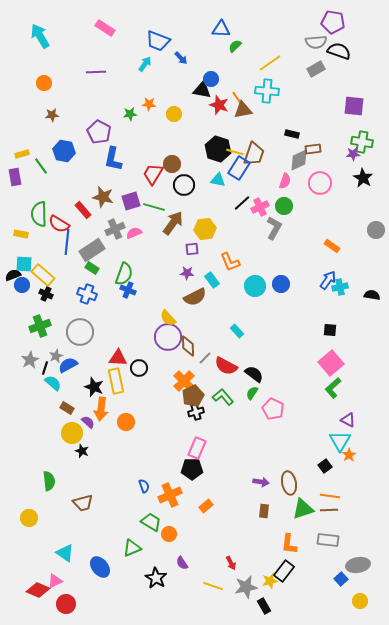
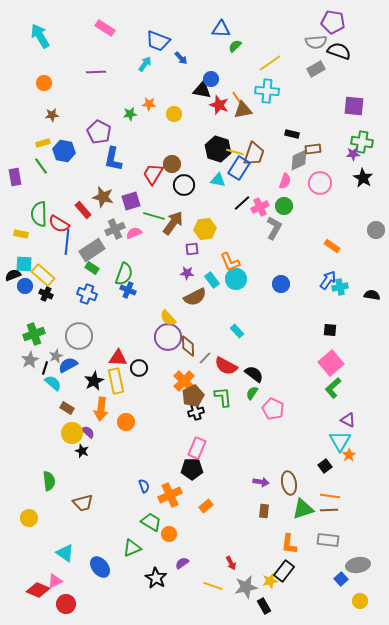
yellow rectangle at (22, 154): moved 21 px right, 11 px up
green line at (154, 207): moved 9 px down
blue circle at (22, 285): moved 3 px right, 1 px down
cyan circle at (255, 286): moved 19 px left, 7 px up
green cross at (40, 326): moved 6 px left, 8 px down
gray circle at (80, 332): moved 1 px left, 4 px down
black star at (94, 387): moved 6 px up; rotated 24 degrees clockwise
green L-shape at (223, 397): rotated 35 degrees clockwise
purple semicircle at (88, 422): moved 10 px down
purple semicircle at (182, 563): rotated 88 degrees clockwise
